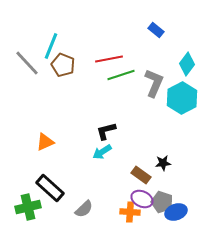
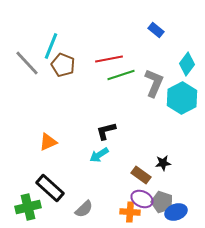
orange triangle: moved 3 px right
cyan arrow: moved 3 px left, 3 px down
